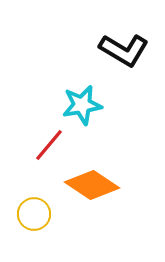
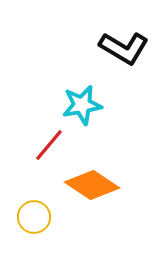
black L-shape: moved 2 px up
yellow circle: moved 3 px down
